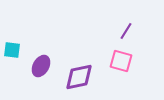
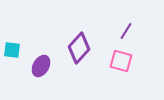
purple diamond: moved 29 px up; rotated 36 degrees counterclockwise
